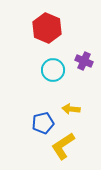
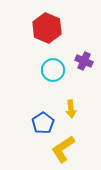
yellow arrow: rotated 102 degrees counterclockwise
blue pentagon: rotated 20 degrees counterclockwise
yellow L-shape: moved 3 px down
